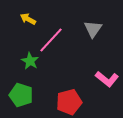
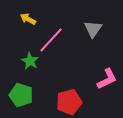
pink L-shape: rotated 65 degrees counterclockwise
